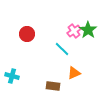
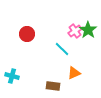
pink cross: moved 1 px right
